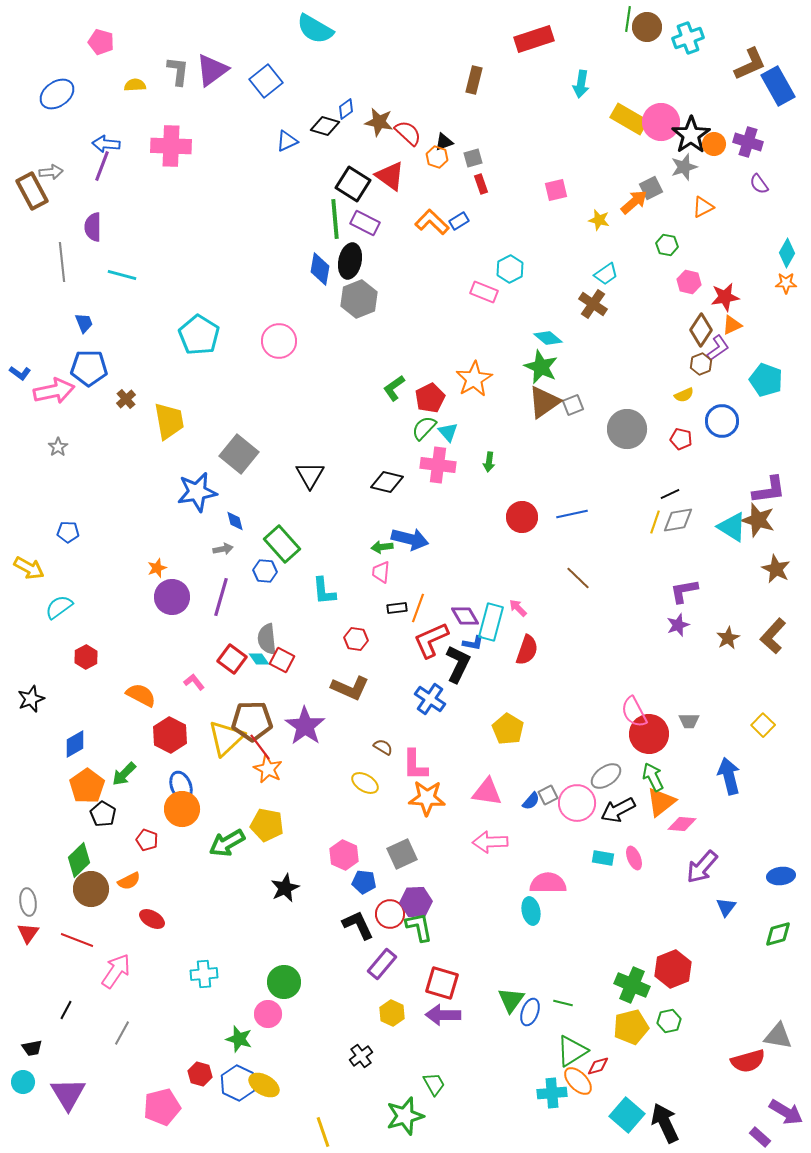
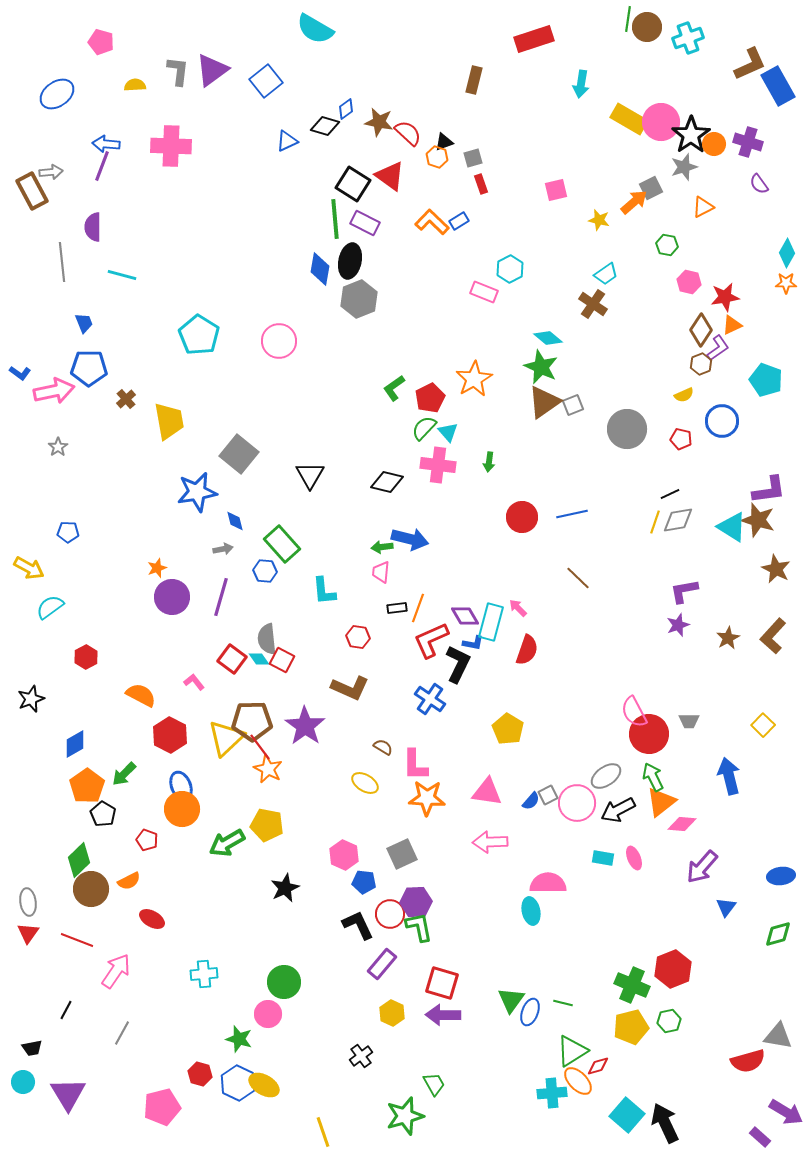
cyan semicircle at (59, 607): moved 9 px left
red hexagon at (356, 639): moved 2 px right, 2 px up
